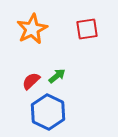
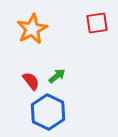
red square: moved 10 px right, 6 px up
red semicircle: rotated 96 degrees clockwise
